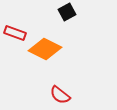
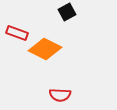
red rectangle: moved 2 px right
red semicircle: rotated 35 degrees counterclockwise
